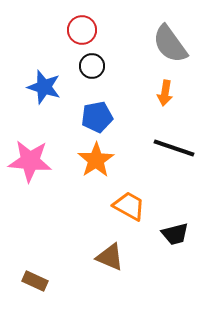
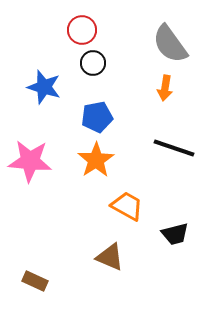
black circle: moved 1 px right, 3 px up
orange arrow: moved 5 px up
orange trapezoid: moved 2 px left
